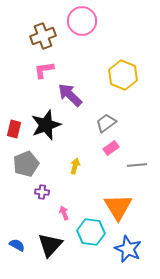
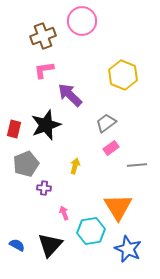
purple cross: moved 2 px right, 4 px up
cyan hexagon: moved 1 px up; rotated 16 degrees counterclockwise
